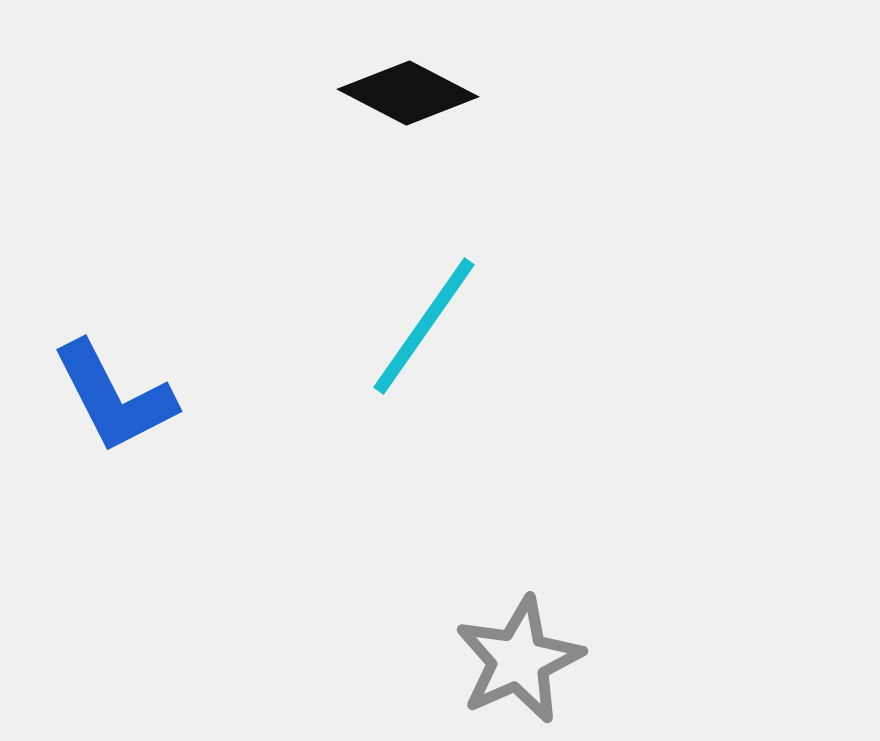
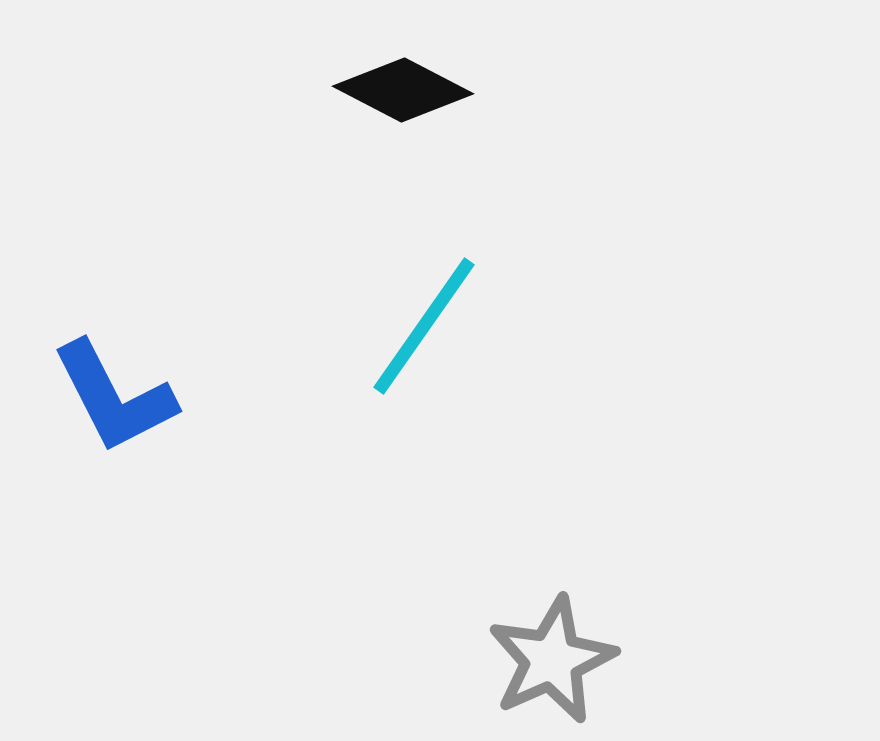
black diamond: moved 5 px left, 3 px up
gray star: moved 33 px right
